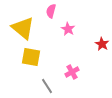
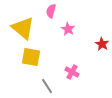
pink cross: rotated 32 degrees counterclockwise
